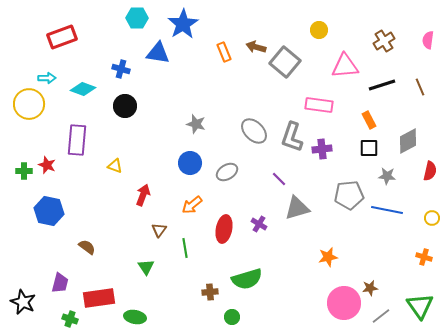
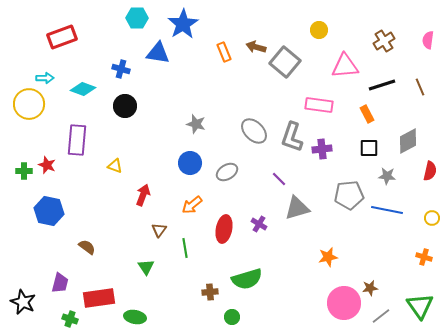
cyan arrow at (47, 78): moved 2 px left
orange rectangle at (369, 120): moved 2 px left, 6 px up
